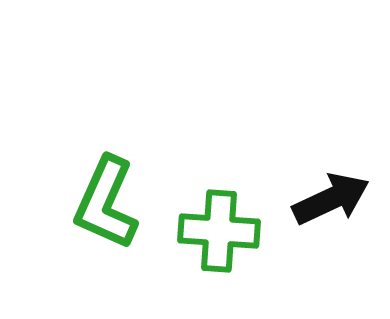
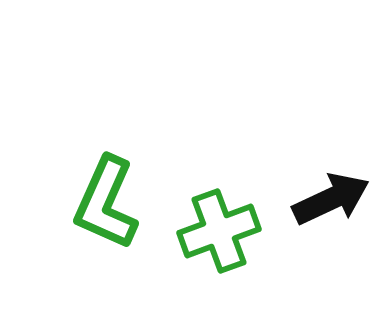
green cross: rotated 24 degrees counterclockwise
